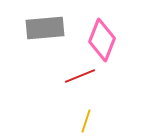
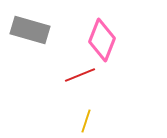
gray rectangle: moved 15 px left, 2 px down; rotated 21 degrees clockwise
red line: moved 1 px up
